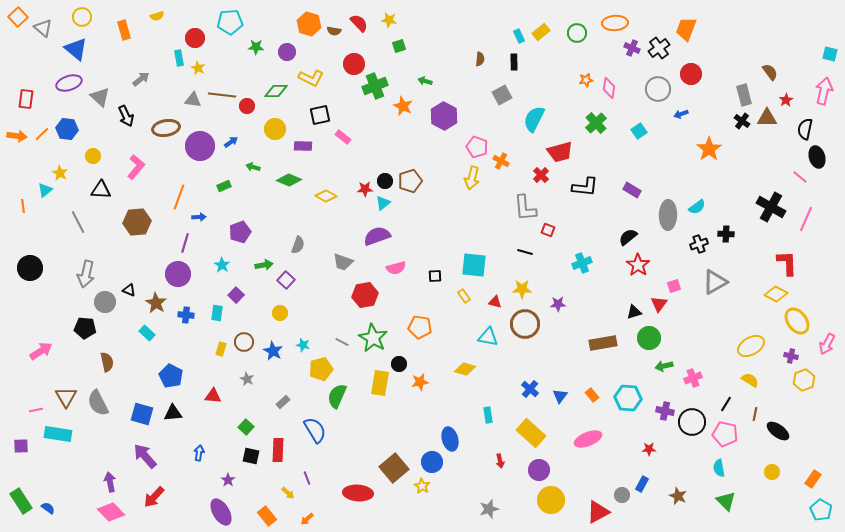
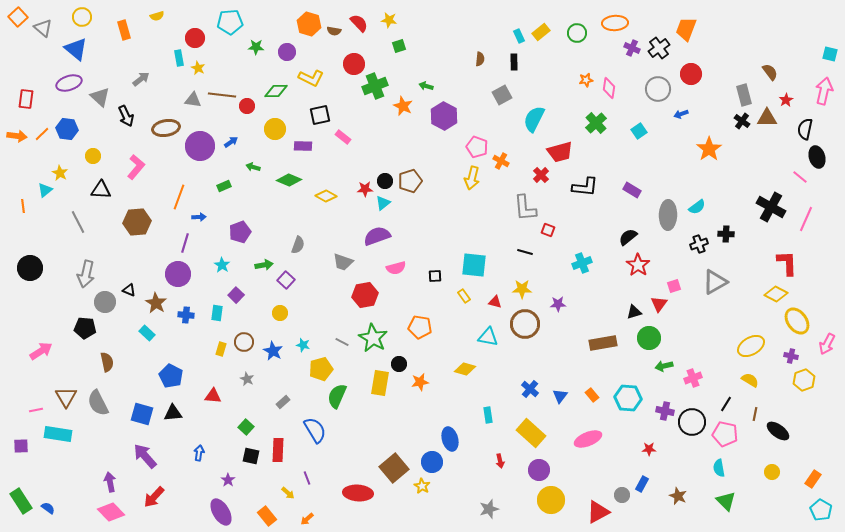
green arrow at (425, 81): moved 1 px right, 5 px down
